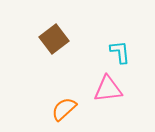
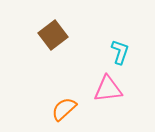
brown square: moved 1 px left, 4 px up
cyan L-shape: rotated 25 degrees clockwise
